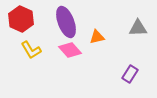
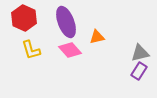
red hexagon: moved 3 px right, 1 px up
gray triangle: moved 2 px right, 25 px down; rotated 12 degrees counterclockwise
yellow L-shape: rotated 15 degrees clockwise
purple rectangle: moved 9 px right, 3 px up
